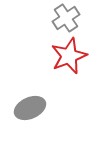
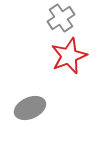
gray cross: moved 5 px left
